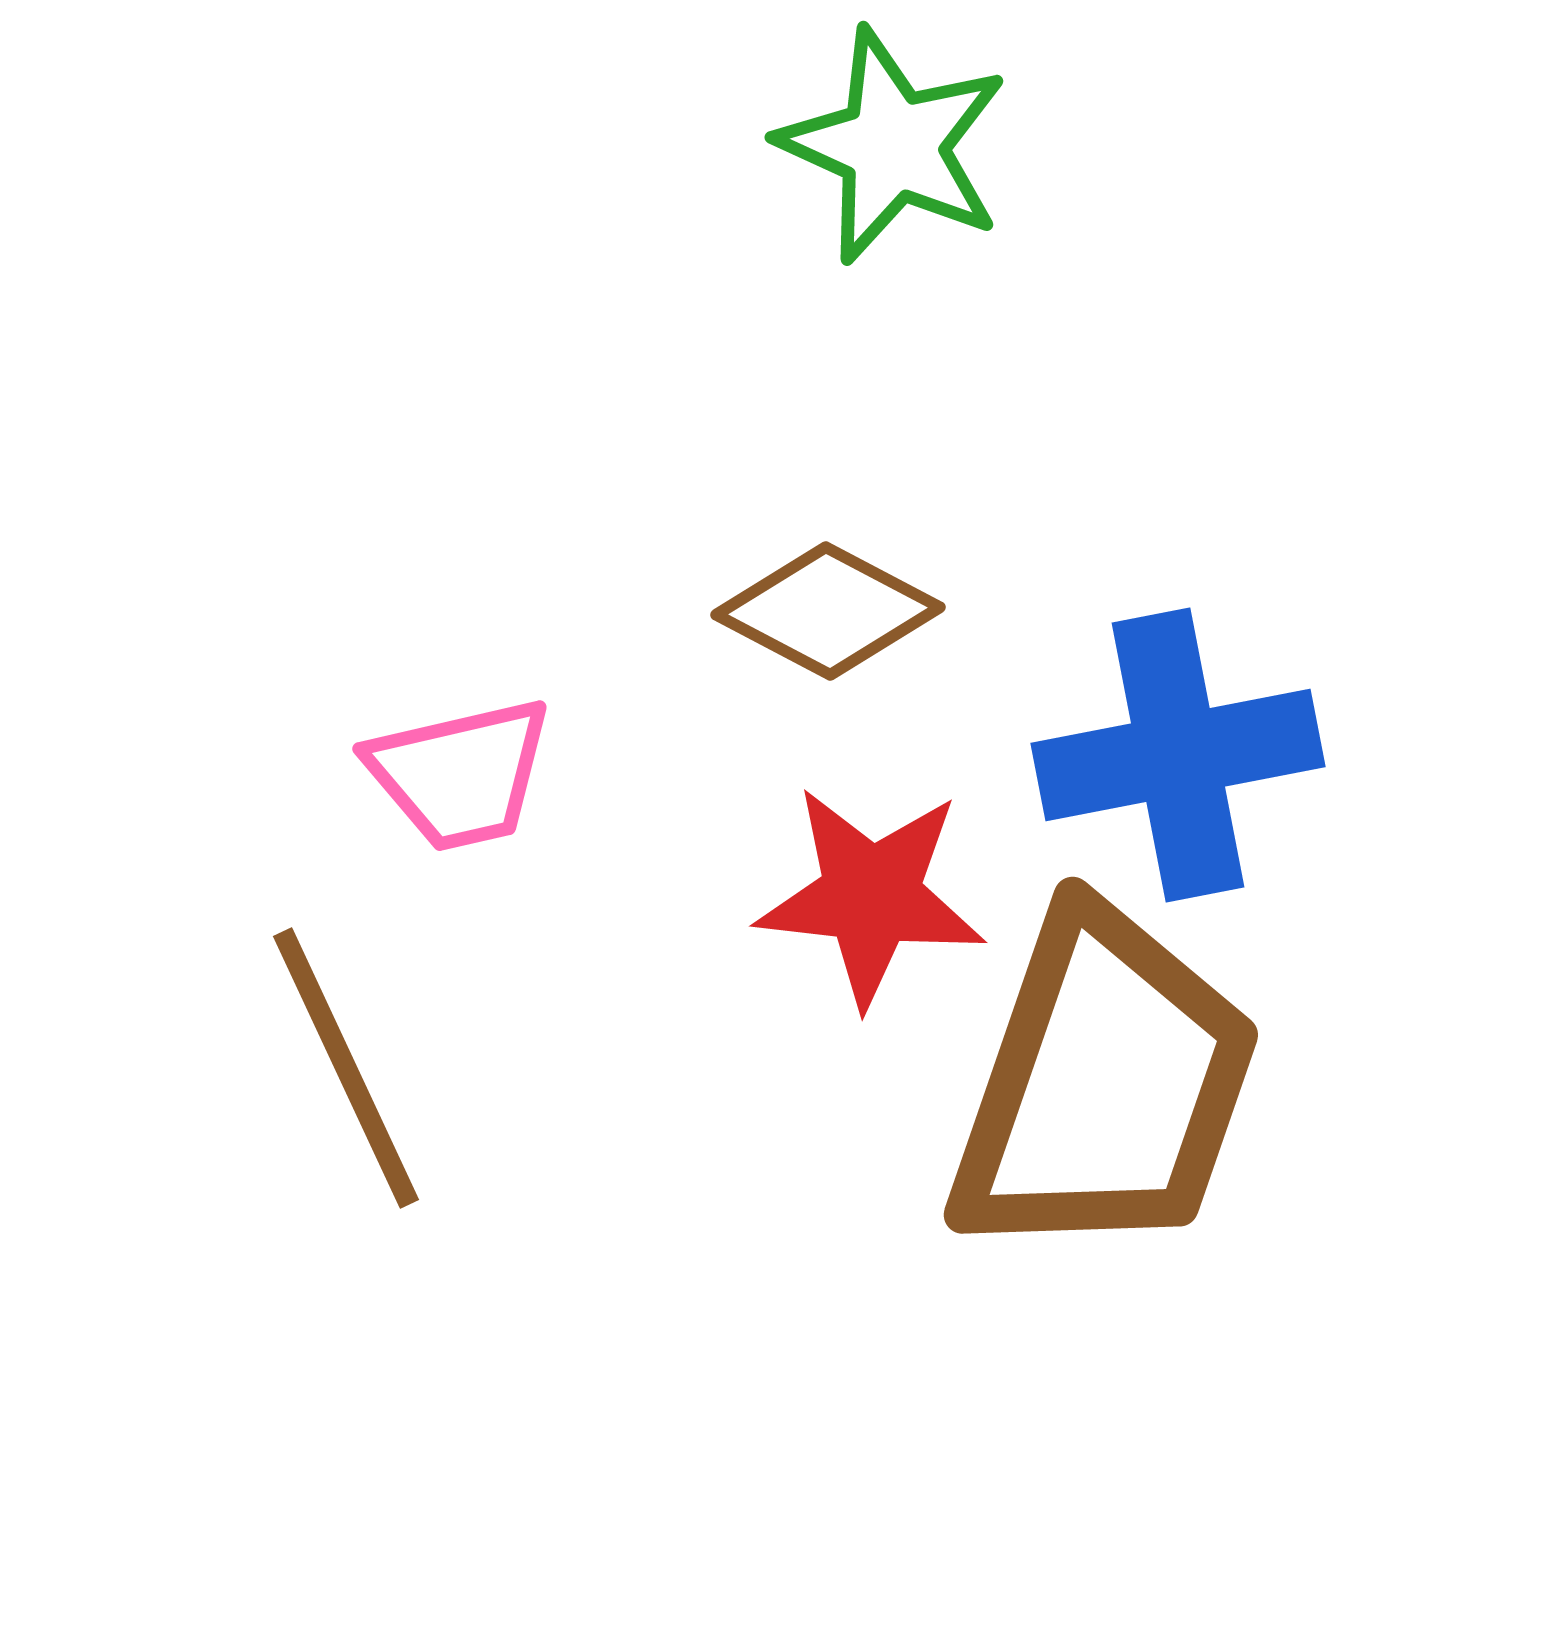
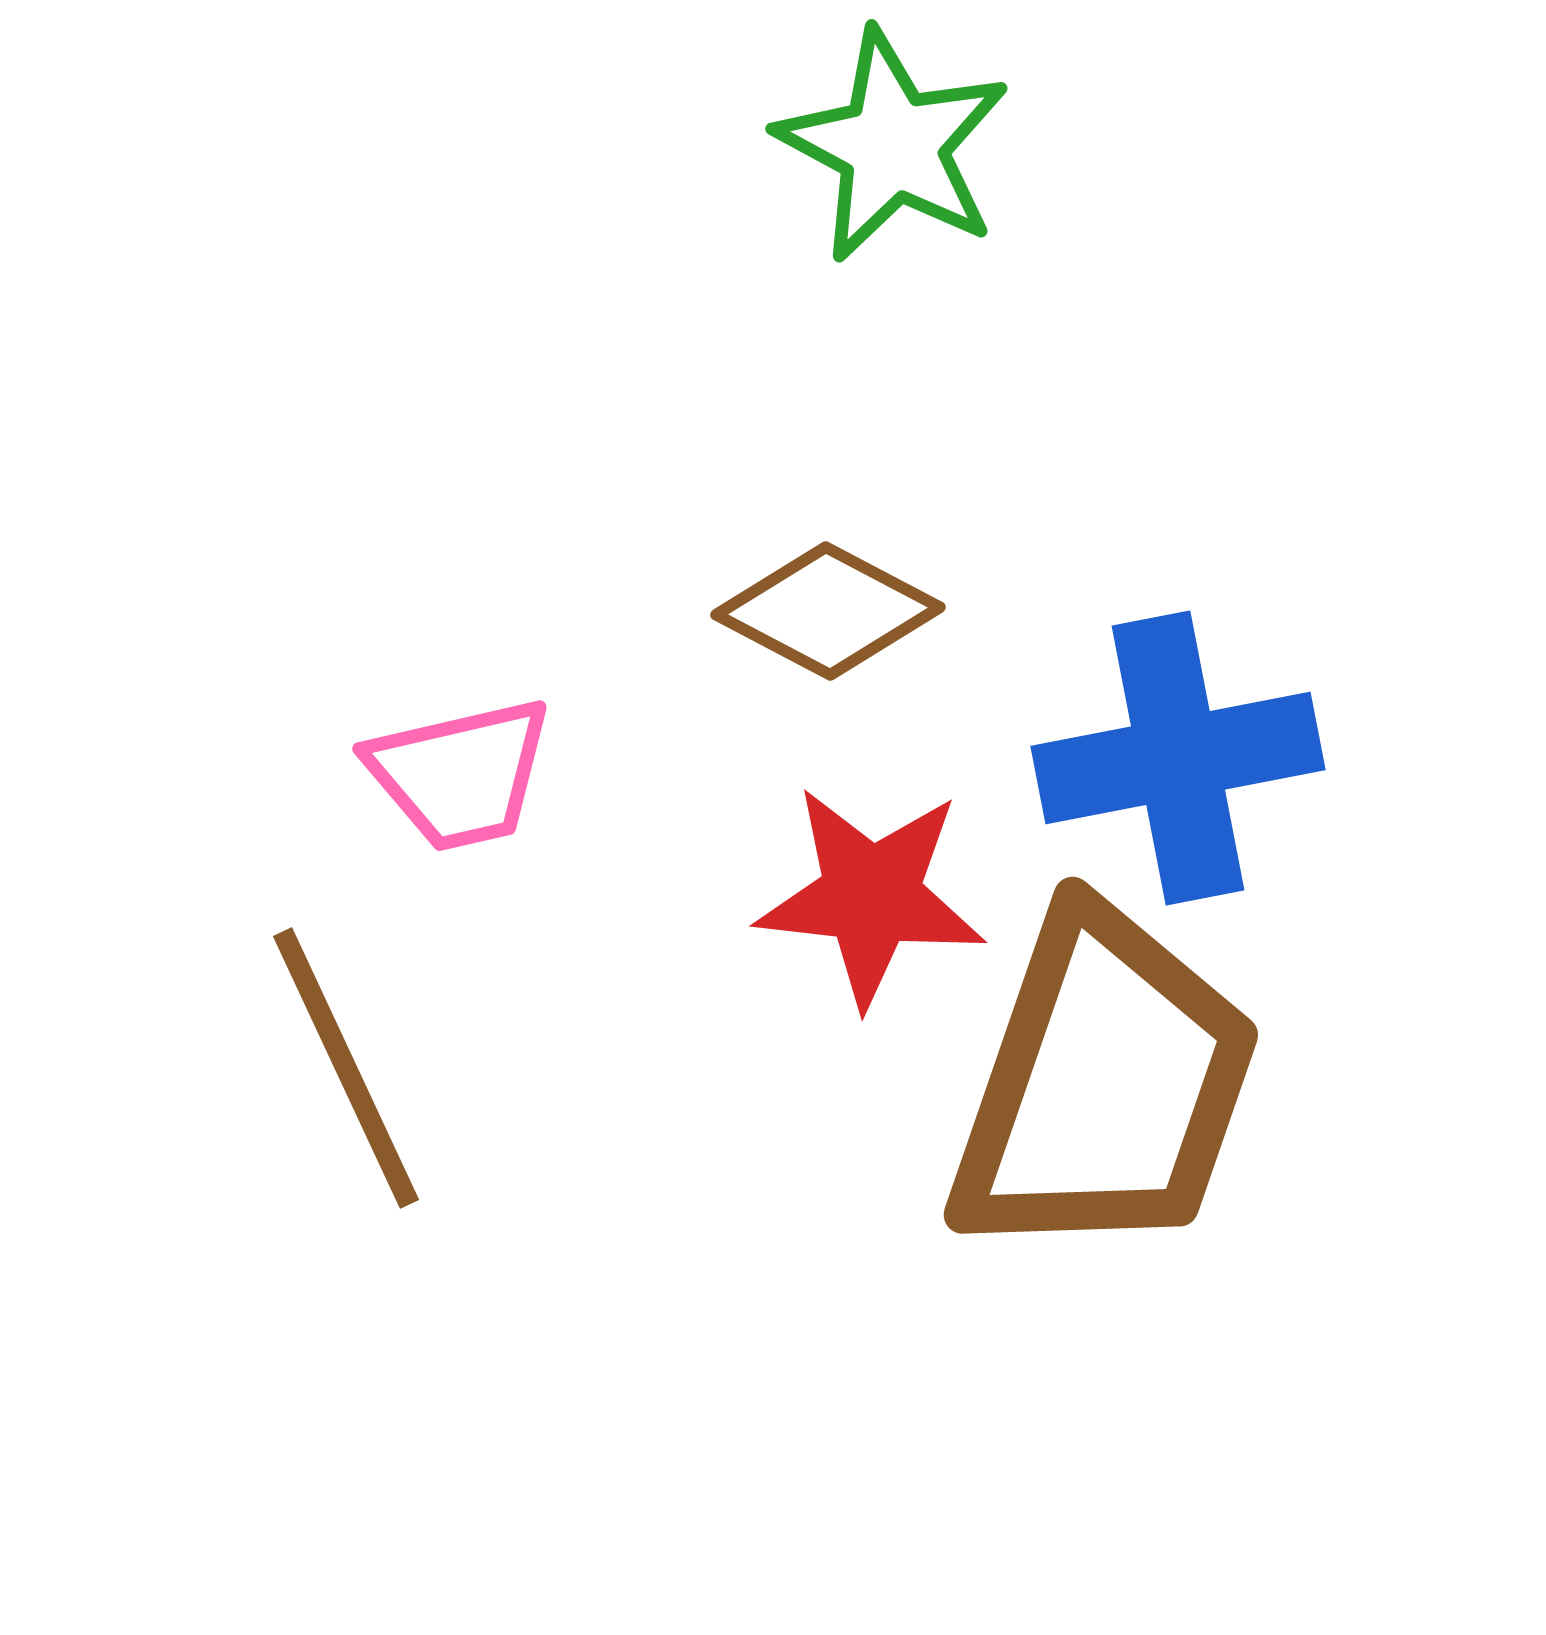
green star: rotated 4 degrees clockwise
blue cross: moved 3 px down
